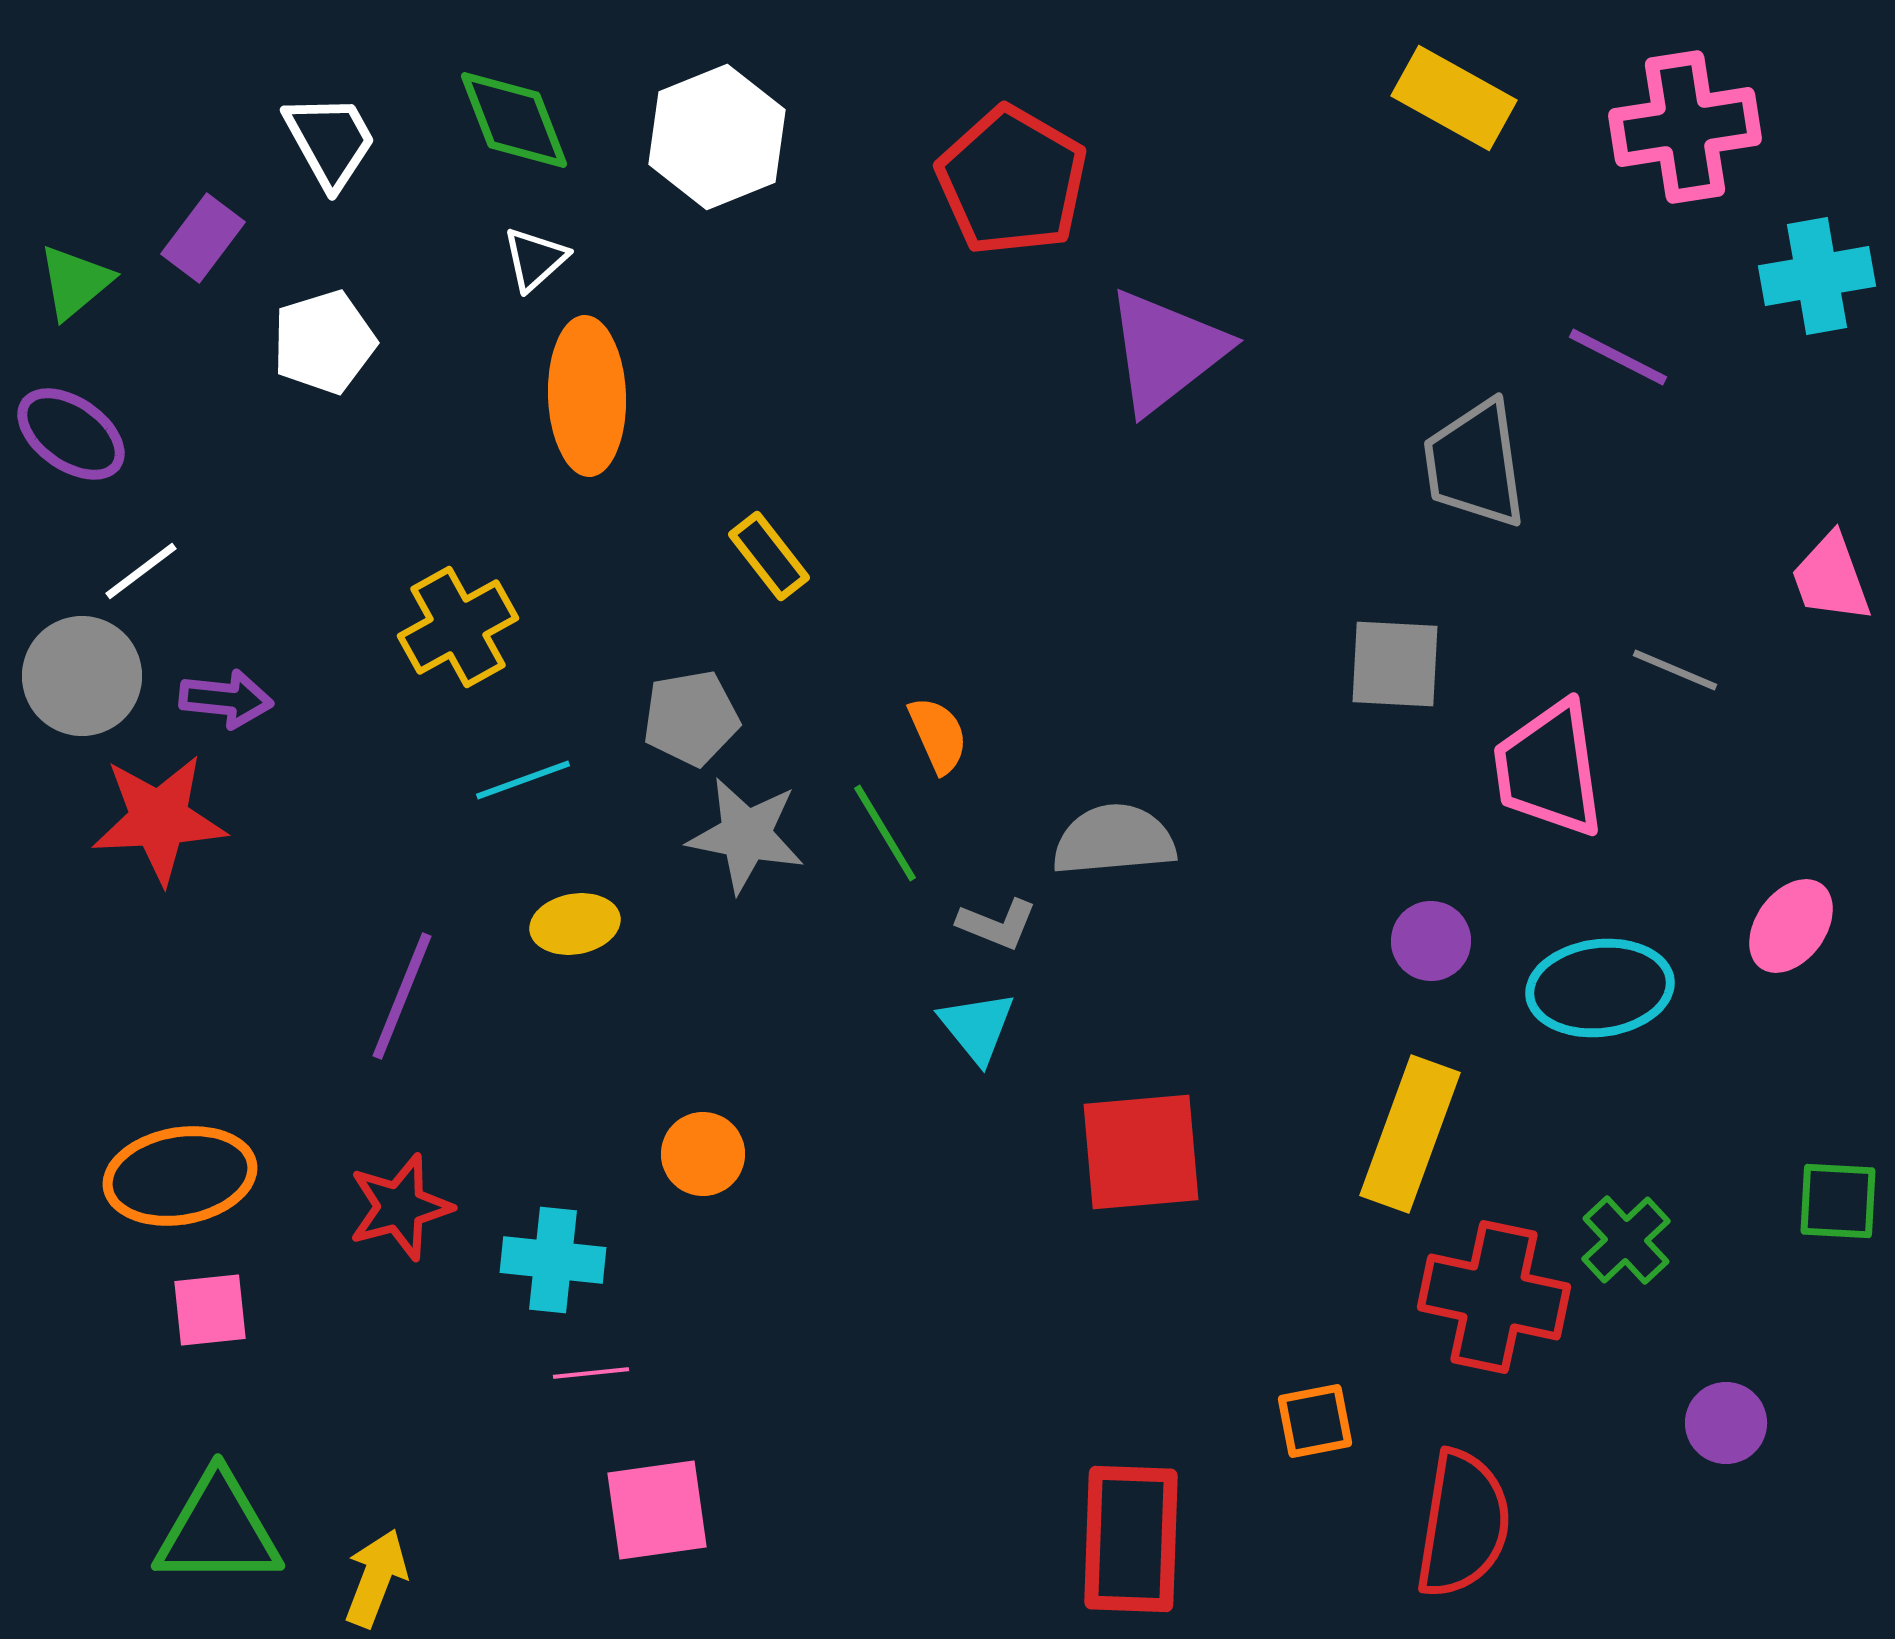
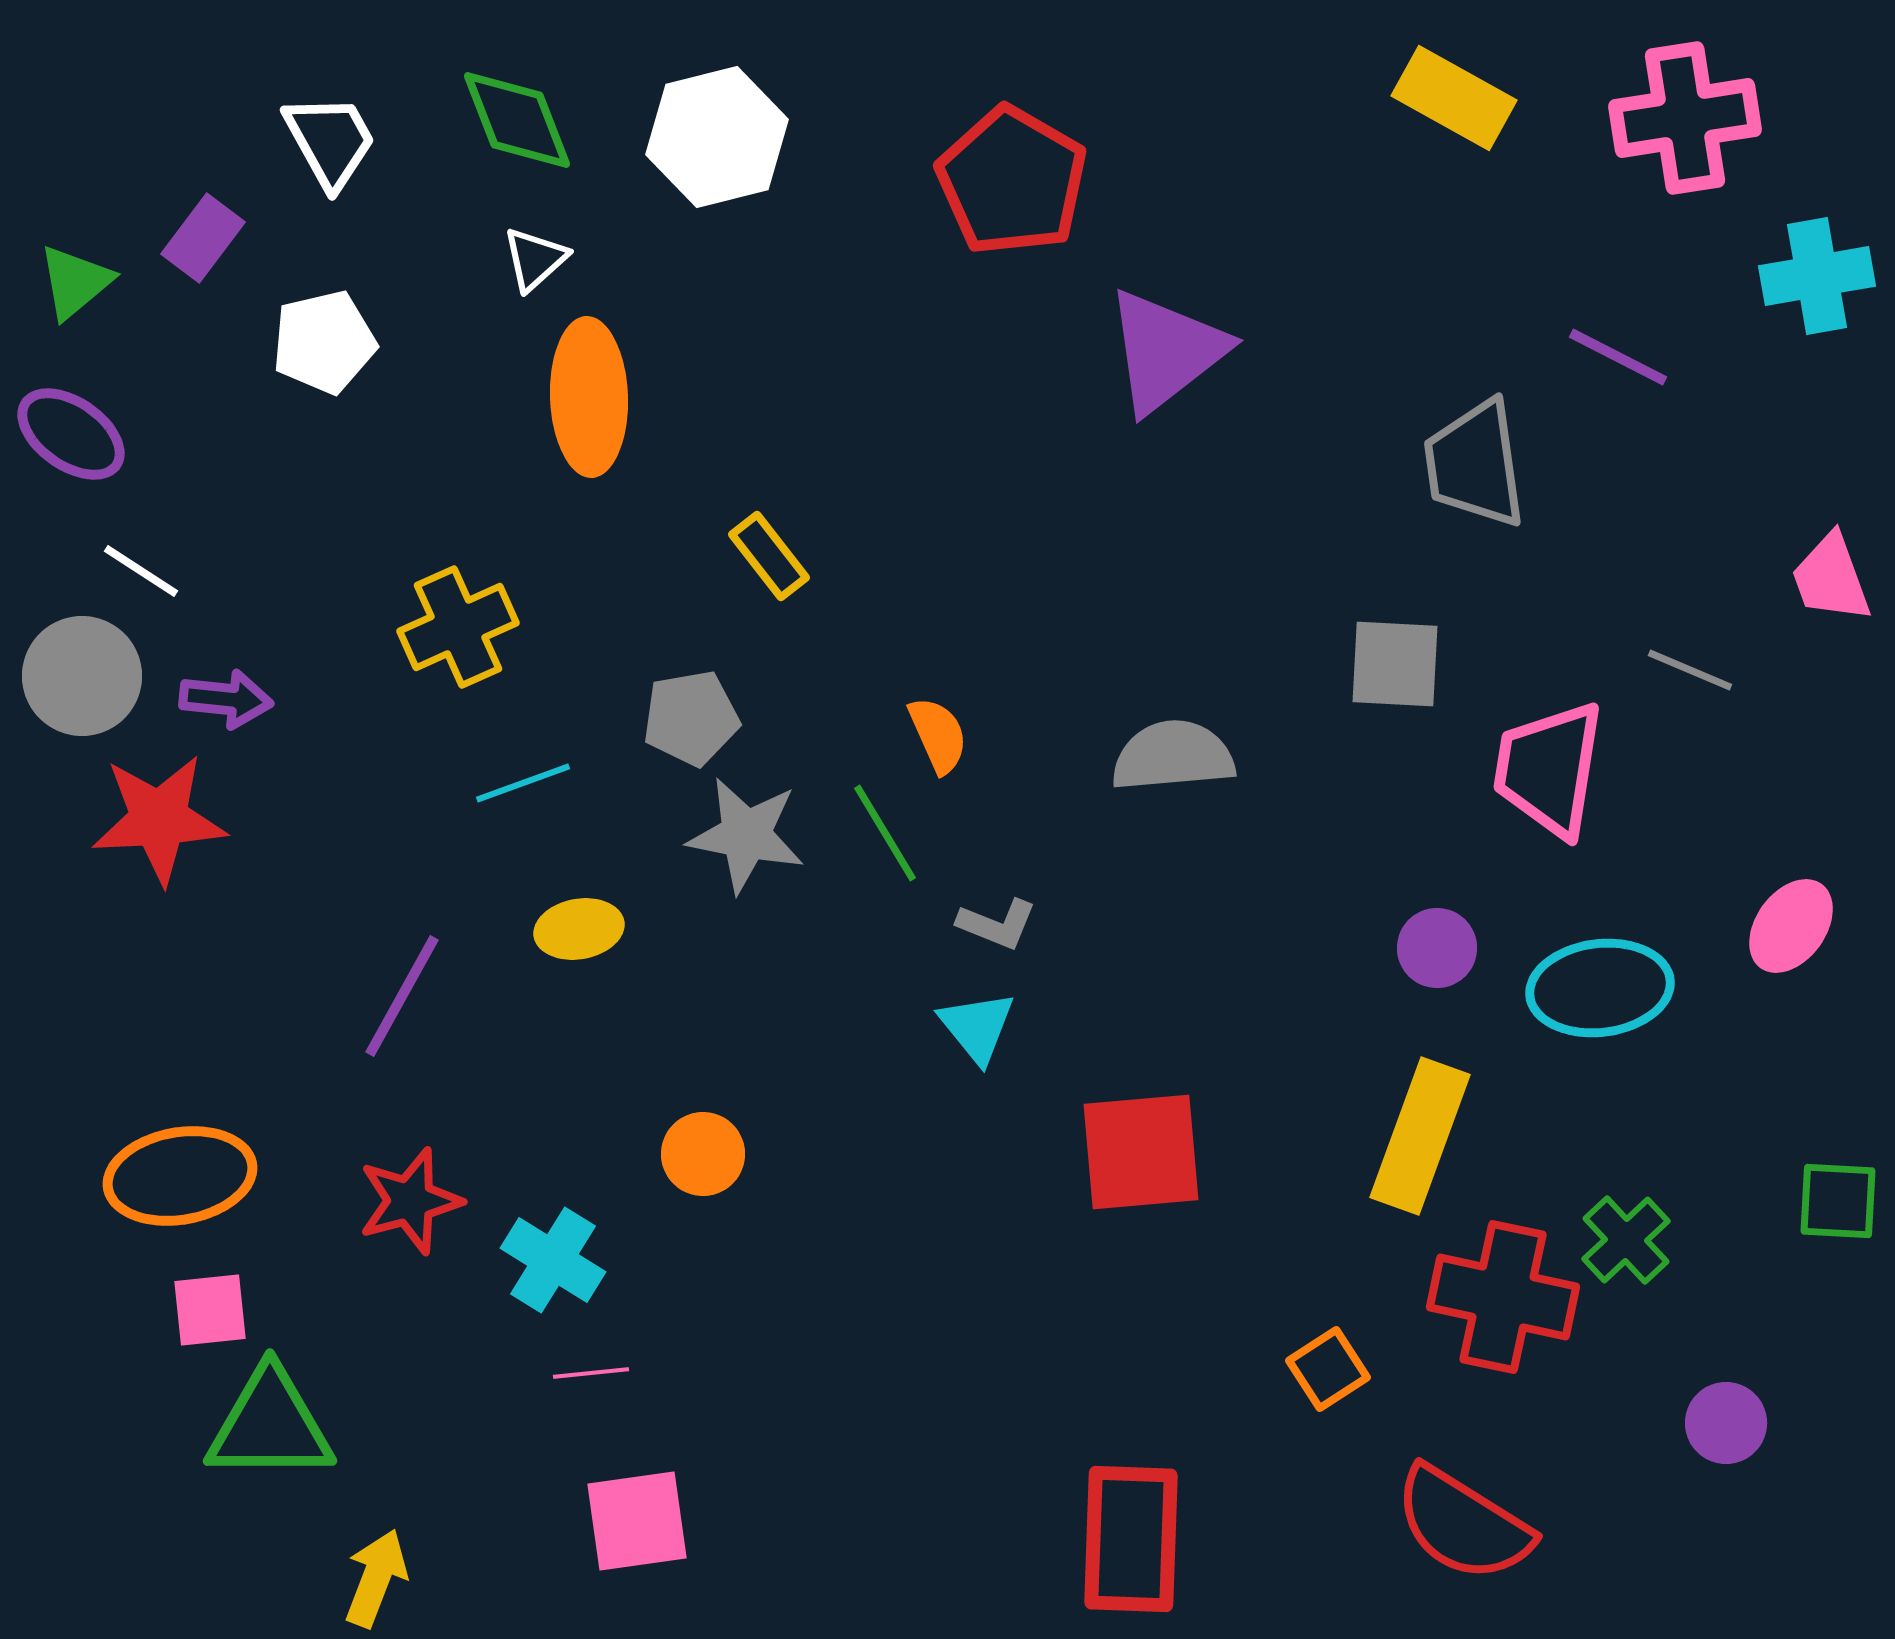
green diamond at (514, 120): moved 3 px right
pink cross at (1685, 127): moved 9 px up
white hexagon at (717, 137): rotated 8 degrees clockwise
white pentagon at (324, 342): rotated 4 degrees clockwise
orange ellipse at (587, 396): moved 2 px right, 1 px down
white line at (141, 571): rotated 70 degrees clockwise
yellow cross at (458, 627): rotated 5 degrees clockwise
gray line at (1675, 670): moved 15 px right
pink trapezoid at (1549, 769): rotated 17 degrees clockwise
cyan line at (523, 780): moved 3 px down
gray semicircle at (1114, 840): moved 59 px right, 84 px up
yellow ellipse at (575, 924): moved 4 px right, 5 px down
purple circle at (1431, 941): moved 6 px right, 7 px down
purple line at (402, 996): rotated 7 degrees clockwise
yellow rectangle at (1410, 1134): moved 10 px right, 2 px down
red star at (400, 1207): moved 10 px right, 6 px up
cyan cross at (553, 1260): rotated 26 degrees clockwise
red cross at (1494, 1297): moved 9 px right
orange square at (1315, 1421): moved 13 px right, 52 px up; rotated 22 degrees counterclockwise
pink square at (657, 1510): moved 20 px left, 11 px down
red semicircle at (1463, 1524): rotated 113 degrees clockwise
green triangle at (218, 1530): moved 52 px right, 105 px up
